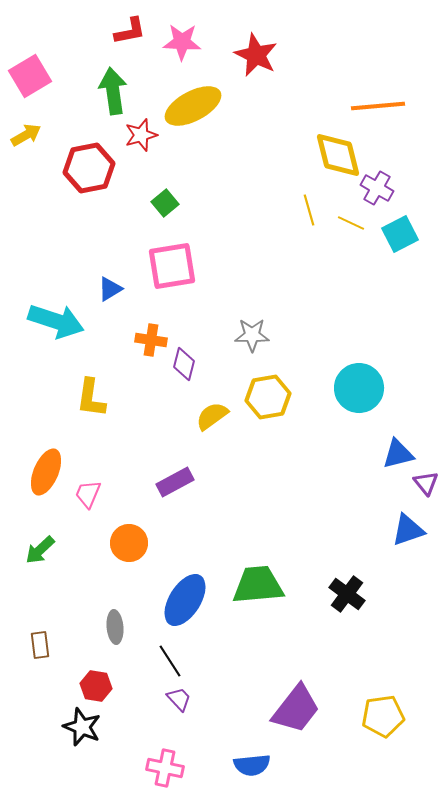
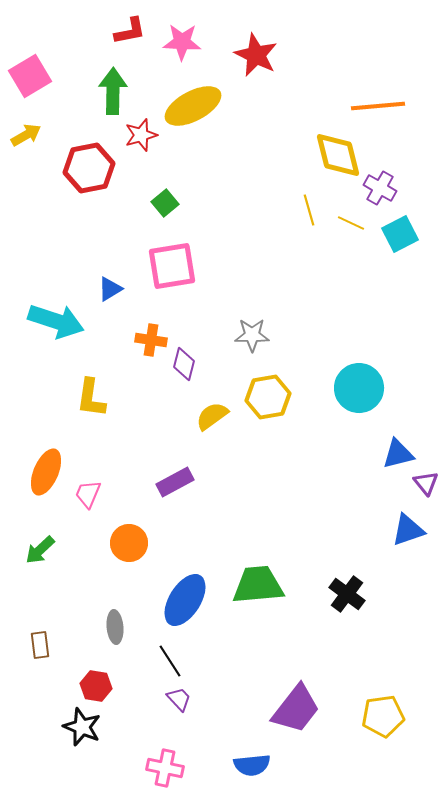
green arrow at (113, 91): rotated 9 degrees clockwise
purple cross at (377, 188): moved 3 px right
